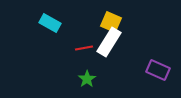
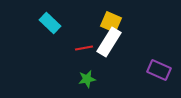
cyan rectangle: rotated 15 degrees clockwise
purple rectangle: moved 1 px right
green star: rotated 24 degrees clockwise
